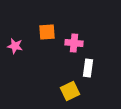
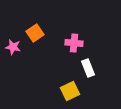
orange square: moved 12 px left, 1 px down; rotated 30 degrees counterclockwise
pink star: moved 2 px left, 1 px down
white rectangle: rotated 30 degrees counterclockwise
